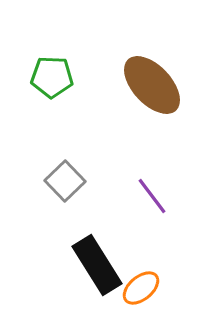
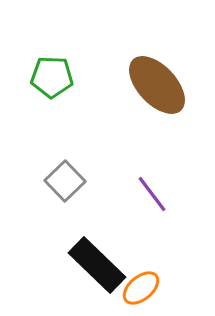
brown ellipse: moved 5 px right
purple line: moved 2 px up
black rectangle: rotated 14 degrees counterclockwise
